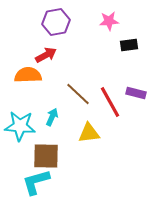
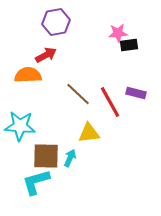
pink star: moved 9 px right, 12 px down
cyan arrow: moved 18 px right, 41 px down
